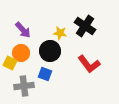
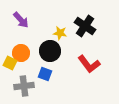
purple arrow: moved 2 px left, 10 px up
